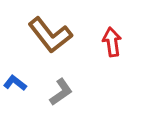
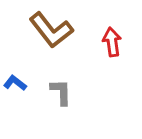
brown L-shape: moved 1 px right, 5 px up
gray L-shape: rotated 56 degrees counterclockwise
